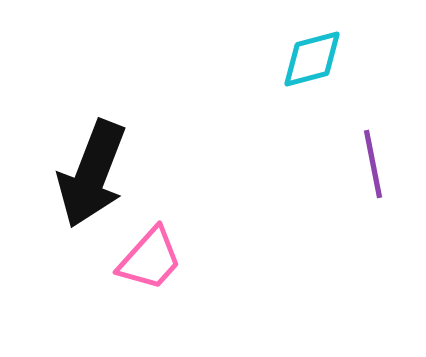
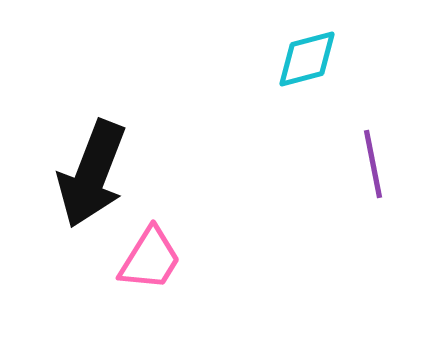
cyan diamond: moved 5 px left
pink trapezoid: rotated 10 degrees counterclockwise
